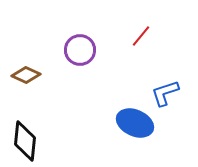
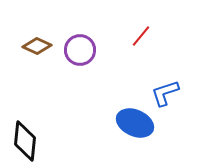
brown diamond: moved 11 px right, 29 px up
